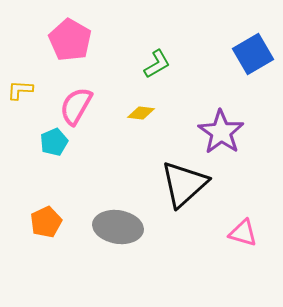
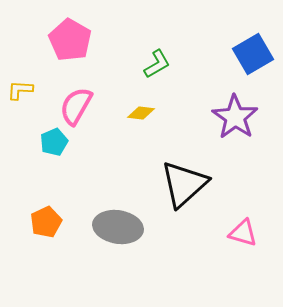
purple star: moved 14 px right, 15 px up
